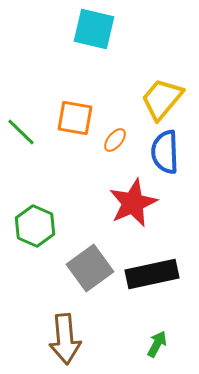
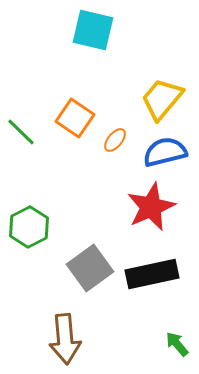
cyan square: moved 1 px left, 1 px down
orange square: rotated 24 degrees clockwise
blue semicircle: rotated 78 degrees clockwise
red star: moved 18 px right, 4 px down
green hexagon: moved 6 px left, 1 px down; rotated 9 degrees clockwise
green arrow: moved 20 px right; rotated 68 degrees counterclockwise
